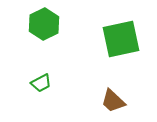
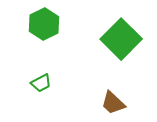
green square: rotated 33 degrees counterclockwise
brown trapezoid: moved 2 px down
